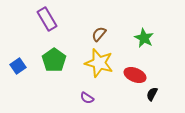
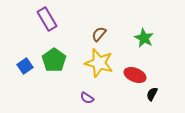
blue square: moved 7 px right
